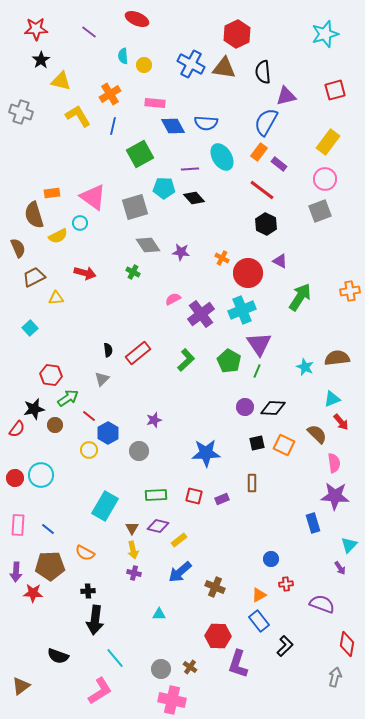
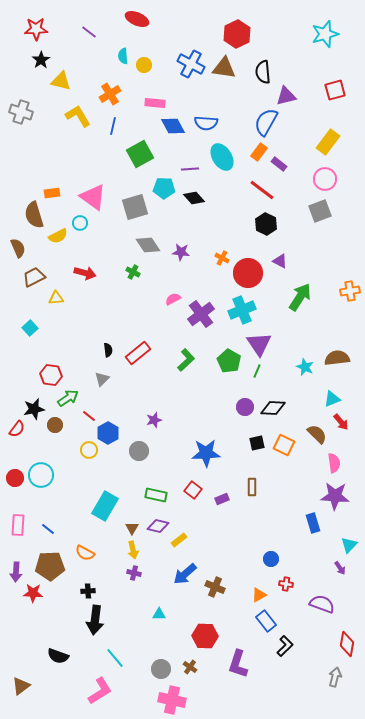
brown rectangle at (252, 483): moved 4 px down
green rectangle at (156, 495): rotated 15 degrees clockwise
red square at (194, 496): moved 1 px left, 6 px up; rotated 24 degrees clockwise
blue arrow at (180, 572): moved 5 px right, 2 px down
red cross at (286, 584): rotated 16 degrees clockwise
blue rectangle at (259, 621): moved 7 px right
red hexagon at (218, 636): moved 13 px left
